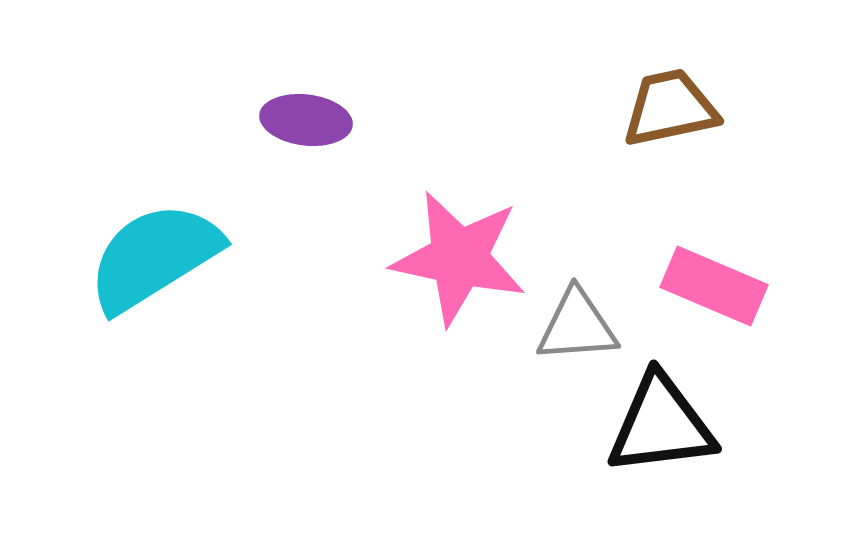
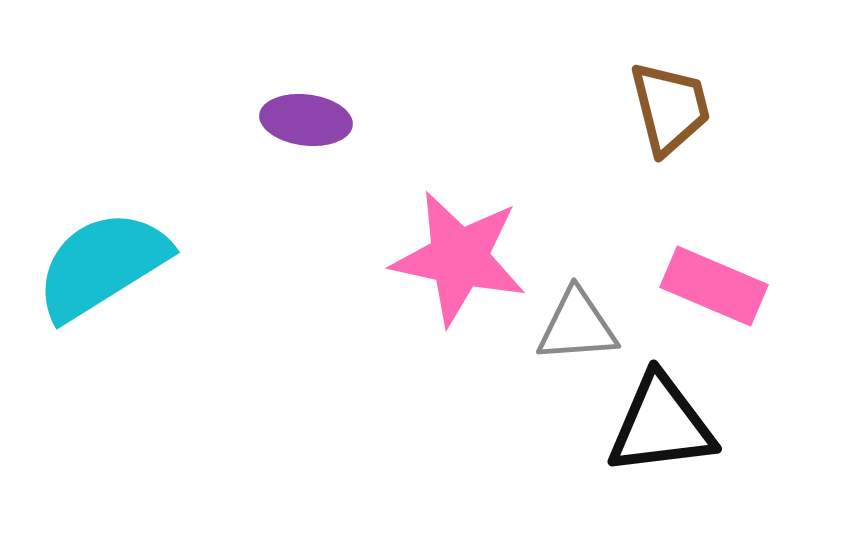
brown trapezoid: rotated 88 degrees clockwise
cyan semicircle: moved 52 px left, 8 px down
